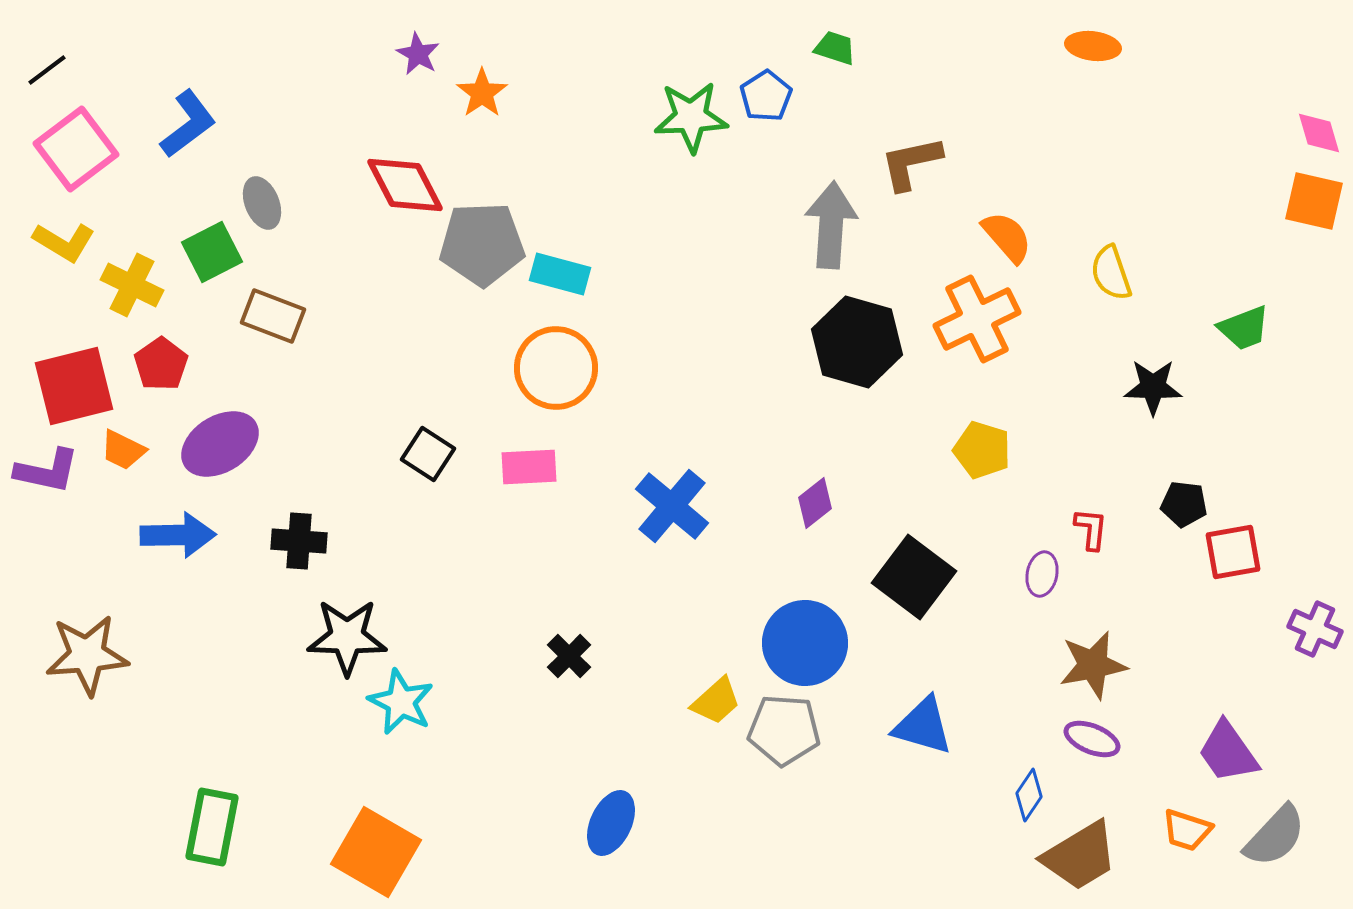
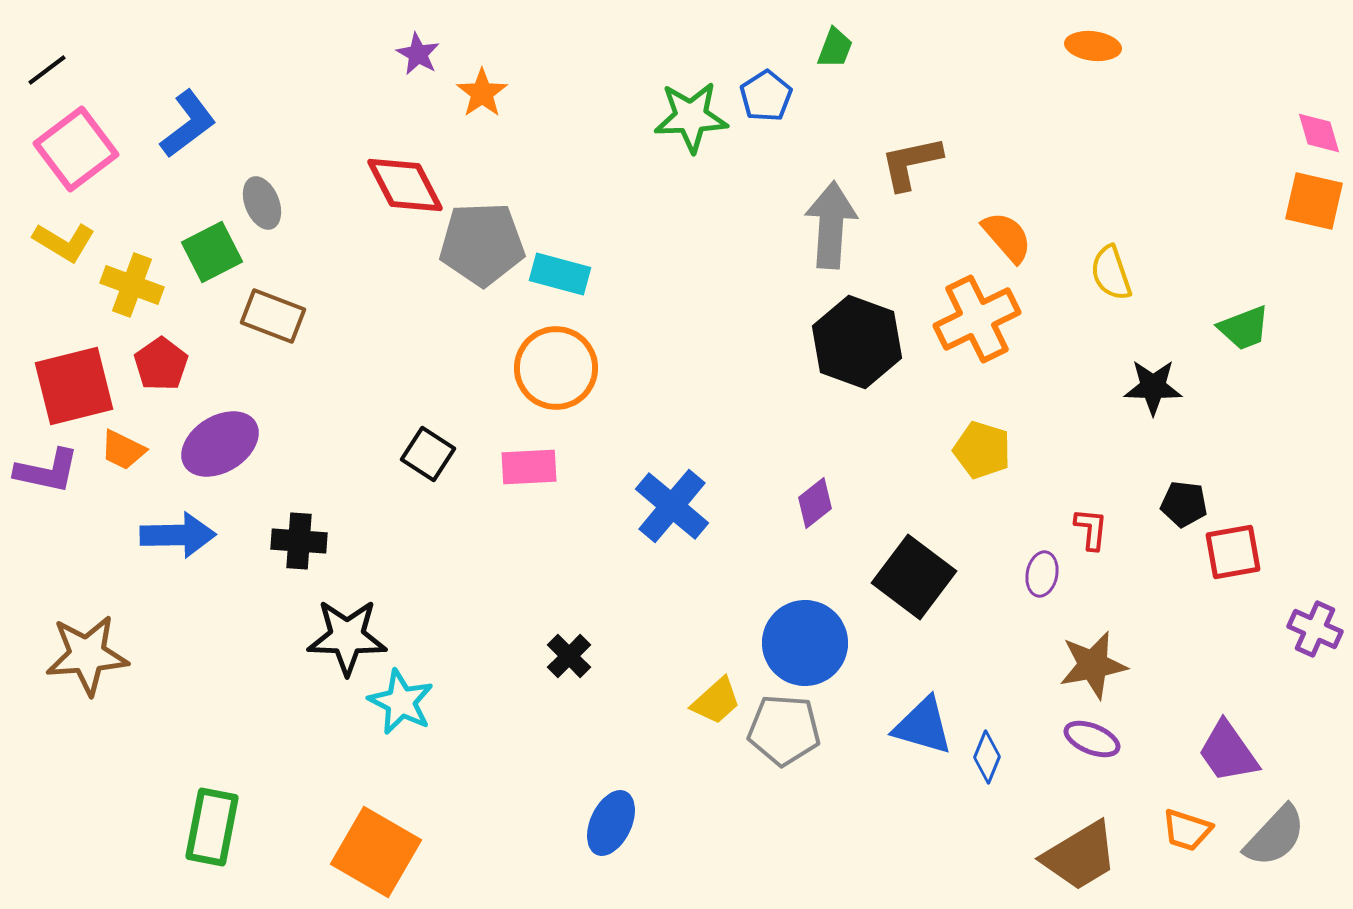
green trapezoid at (835, 48): rotated 93 degrees clockwise
yellow cross at (132, 285): rotated 6 degrees counterclockwise
black hexagon at (857, 342): rotated 4 degrees clockwise
blue diamond at (1029, 795): moved 42 px left, 38 px up; rotated 12 degrees counterclockwise
